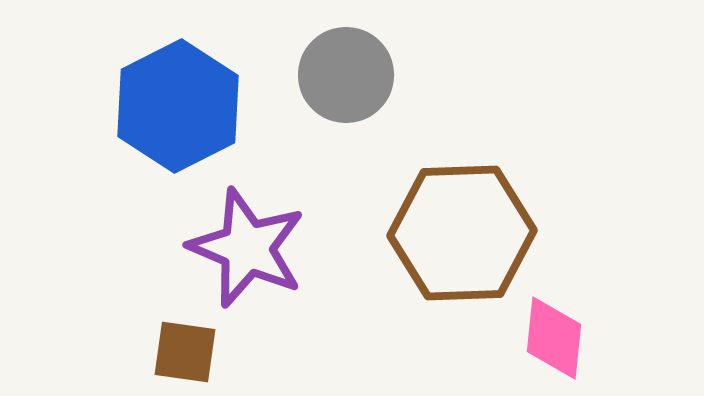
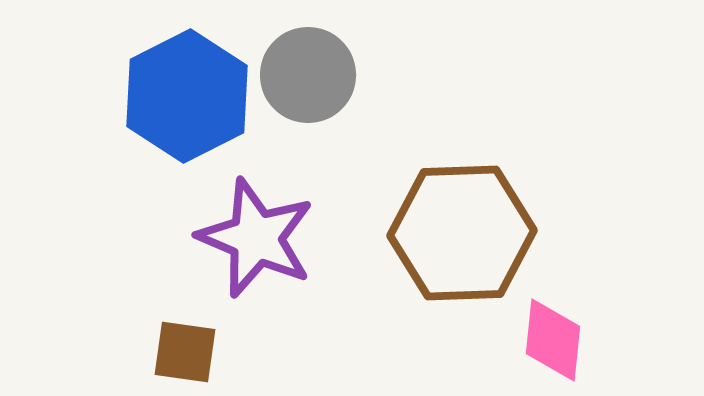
gray circle: moved 38 px left
blue hexagon: moved 9 px right, 10 px up
purple star: moved 9 px right, 10 px up
pink diamond: moved 1 px left, 2 px down
